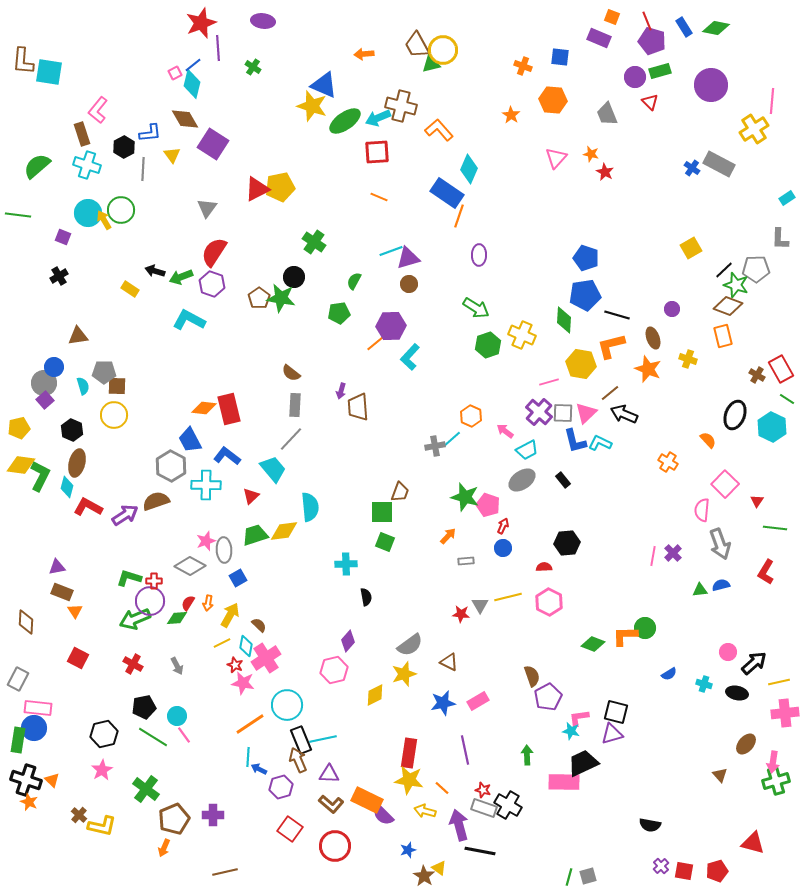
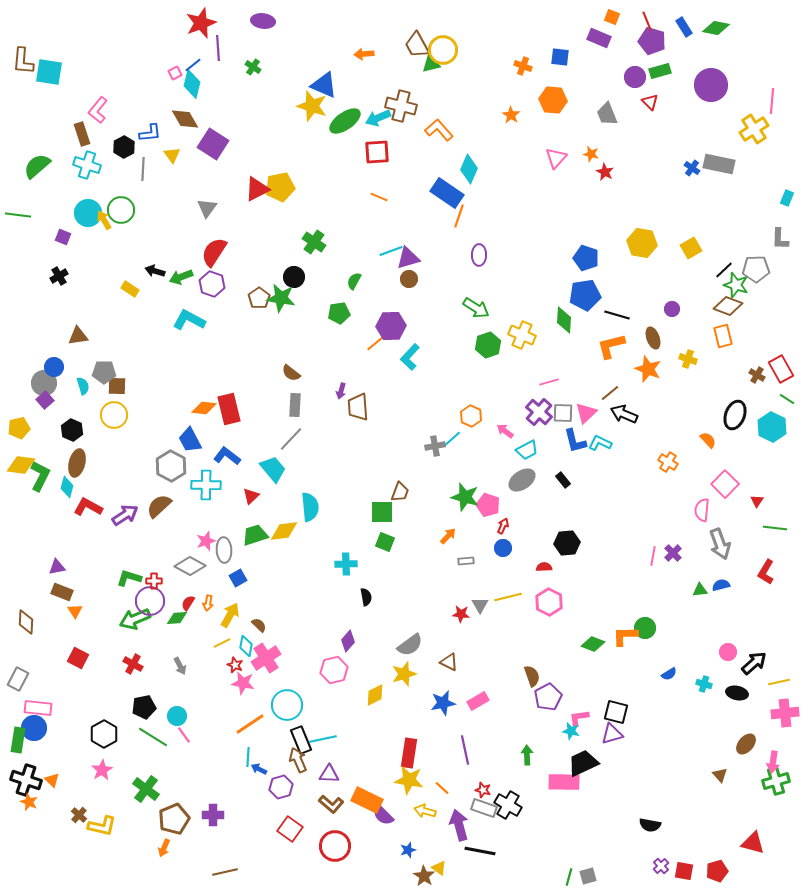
gray rectangle at (719, 164): rotated 16 degrees counterclockwise
cyan rectangle at (787, 198): rotated 35 degrees counterclockwise
brown circle at (409, 284): moved 5 px up
yellow hexagon at (581, 364): moved 61 px right, 121 px up
brown semicircle at (156, 501): moved 3 px right, 5 px down; rotated 24 degrees counterclockwise
gray arrow at (177, 666): moved 3 px right
black hexagon at (104, 734): rotated 16 degrees counterclockwise
